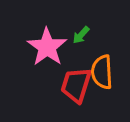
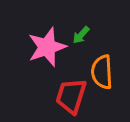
pink star: rotated 18 degrees clockwise
red trapezoid: moved 5 px left, 11 px down
